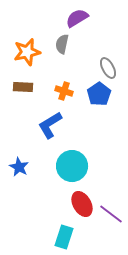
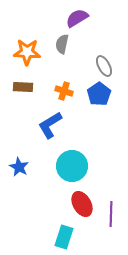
orange star: rotated 16 degrees clockwise
gray ellipse: moved 4 px left, 2 px up
purple line: rotated 55 degrees clockwise
